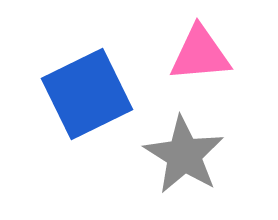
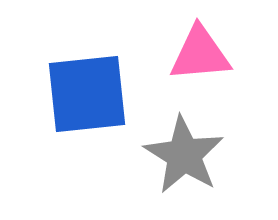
blue square: rotated 20 degrees clockwise
